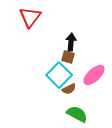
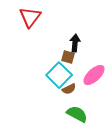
black arrow: moved 4 px right, 1 px down
